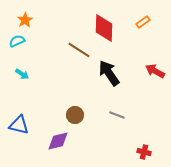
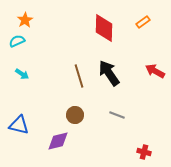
brown line: moved 26 px down; rotated 40 degrees clockwise
